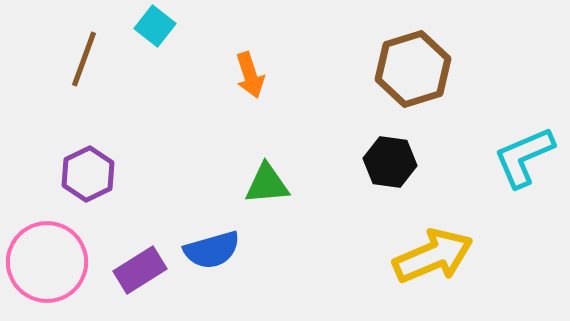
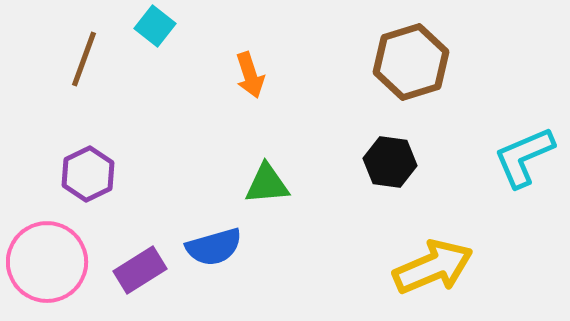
brown hexagon: moved 2 px left, 7 px up
blue semicircle: moved 2 px right, 3 px up
yellow arrow: moved 11 px down
